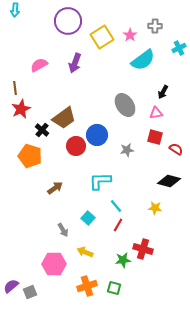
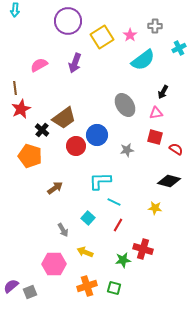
cyan line: moved 2 px left, 4 px up; rotated 24 degrees counterclockwise
